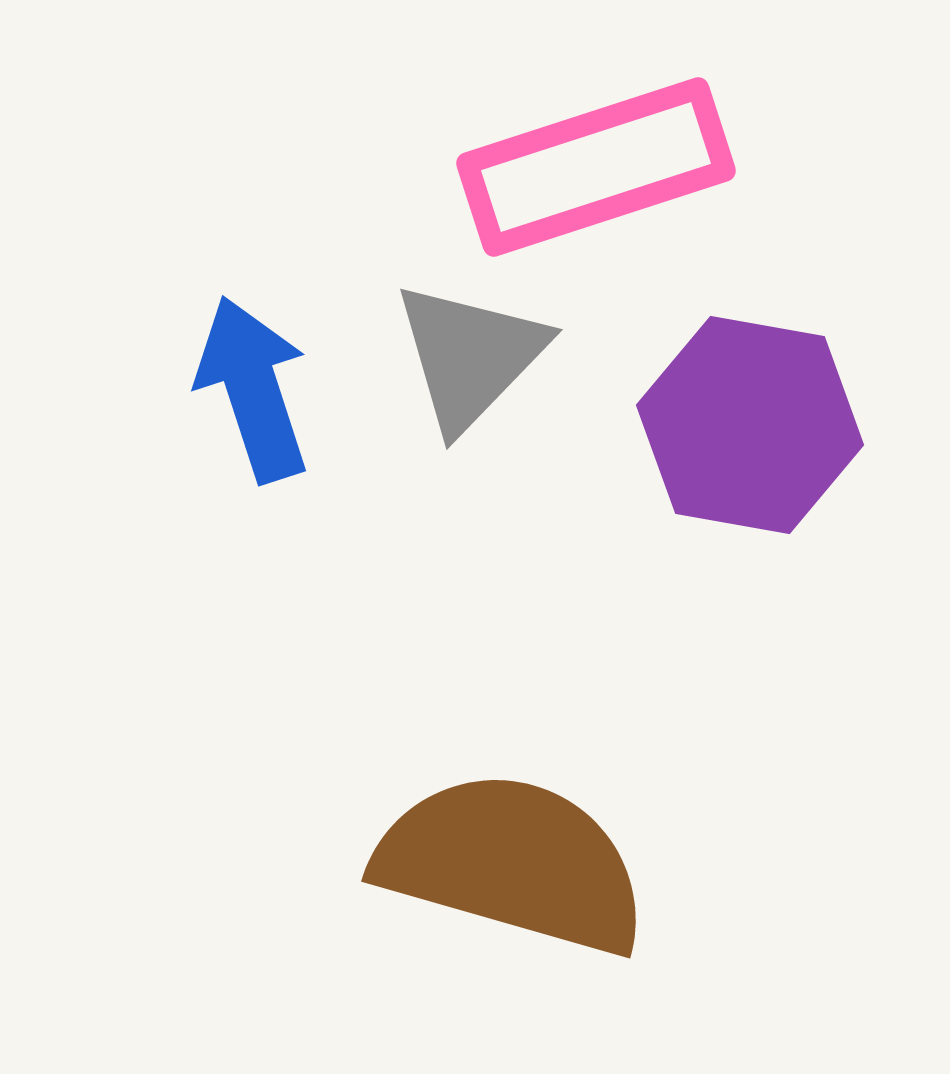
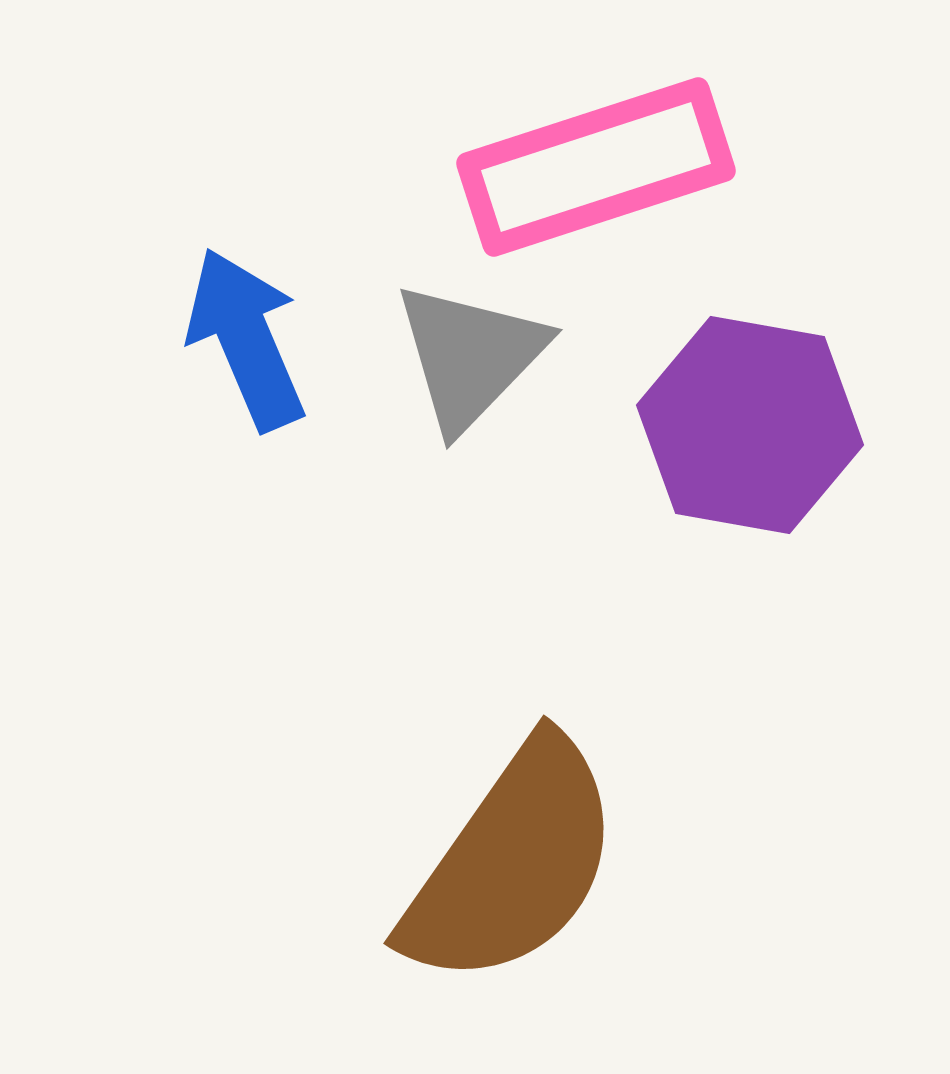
blue arrow: moved 7 px left, 50 px up; rotated 5 degrees counterclockwise
brown semicircle: rotated 109 degrees clockwise
